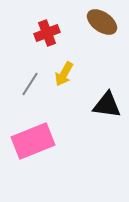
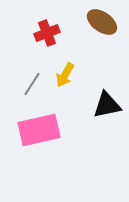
yellow arrow: moved 1 px right, 1 px down
gray line: moved 2 px right
black triangle: rotated 20 degrees counterclockwise
pink rectangle: moved 6 px right, 11 px up; rotated 9 degrees clockwise
